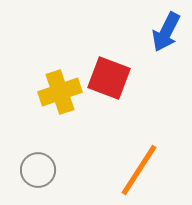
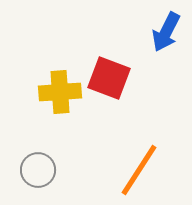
yellow cross: rotated 15 degrees clockwise
